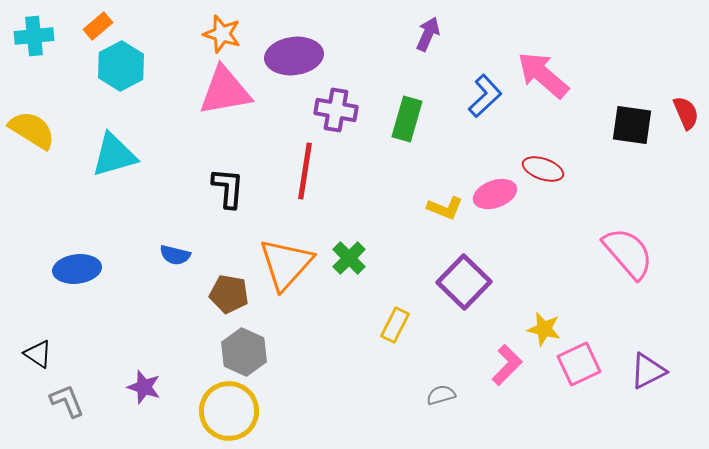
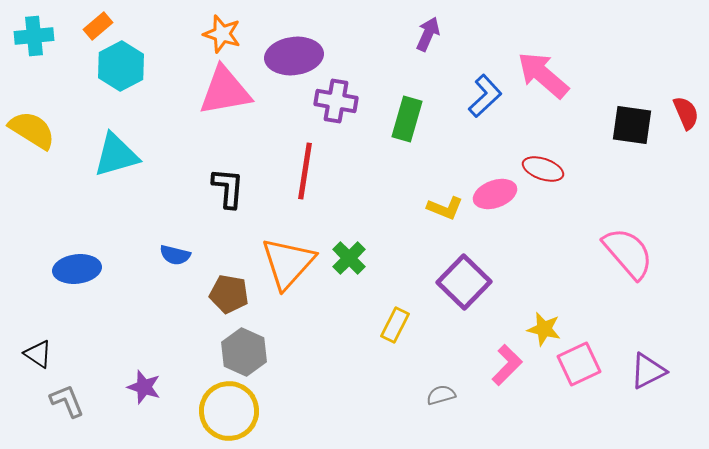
purple cross: moved 9 px up
cyan triangle: moved 2 px right
orange triangle: moved 2 px right, 1 px up
